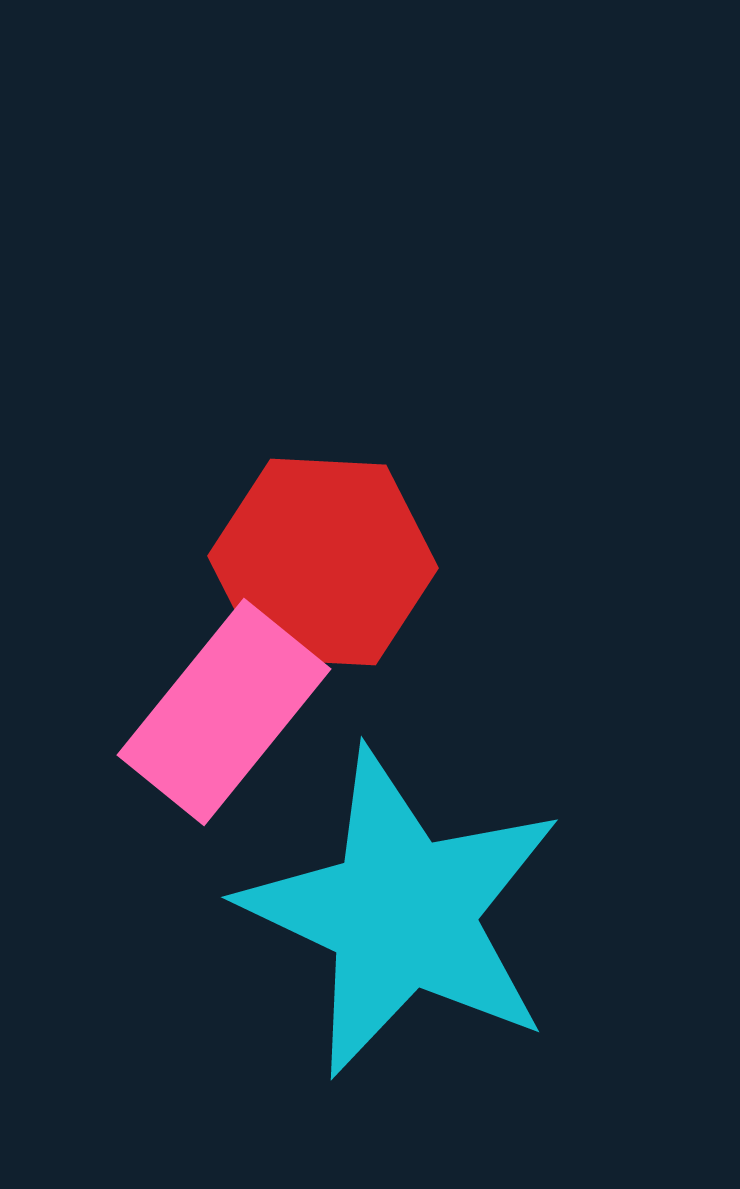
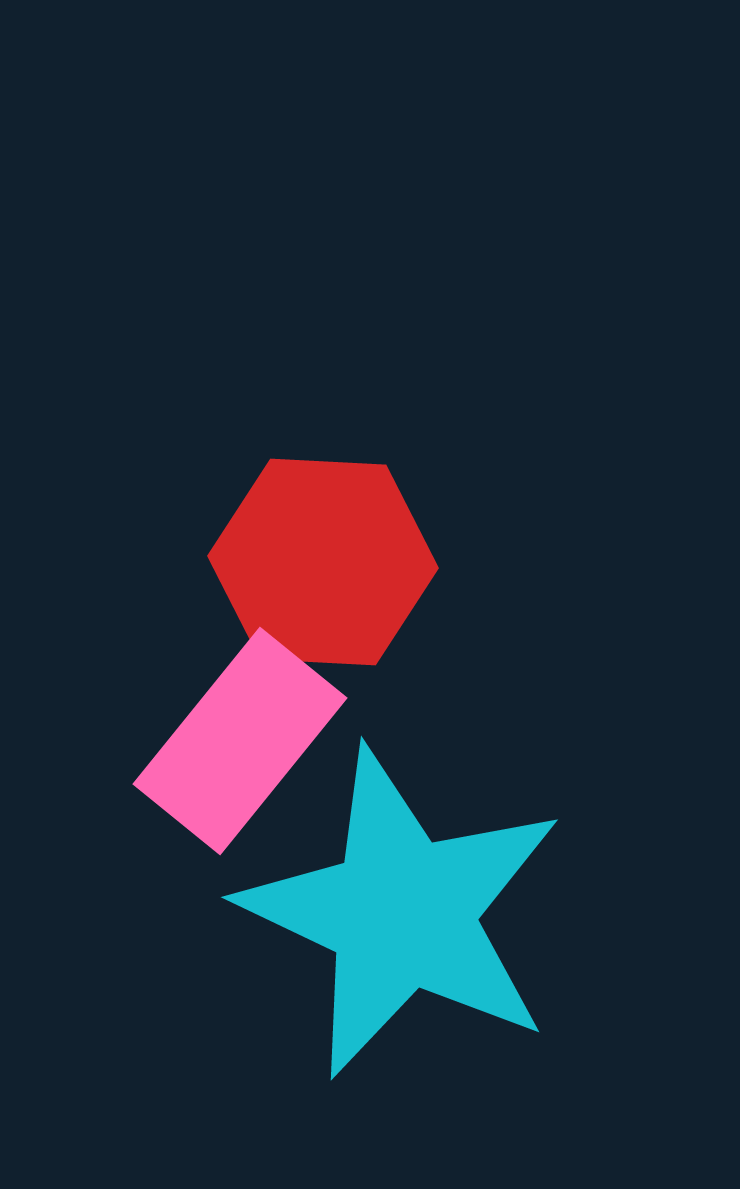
pink rectangle: moved 16 px right, 29 px down
